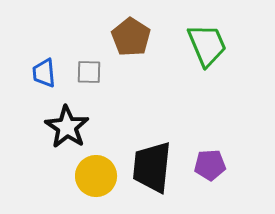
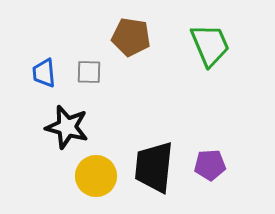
brown pentagon: rotated 24 degrees counterclockwise
green trapezoid: moved 3 px right
black star: rotated 18 degrees counterclockwise
black trapezoid: moved 2 px right
